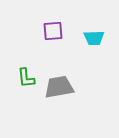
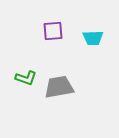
cyan trapezoid: moved 1 px left
green L-shape: rotated 65 degrees counterclockwise
